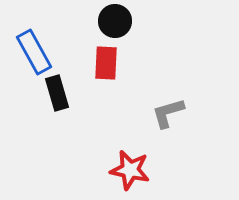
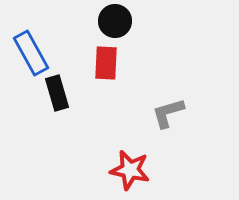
blue rectangle: moved 3 px left, 1 px down
